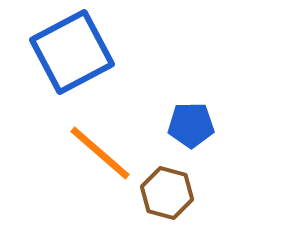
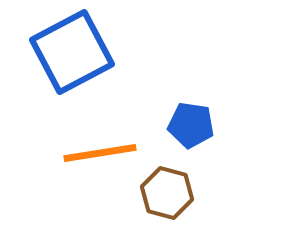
blue pentagon: rotated 9 degrees clockwise
orange line: rotated 50 degrees counterclockwise
